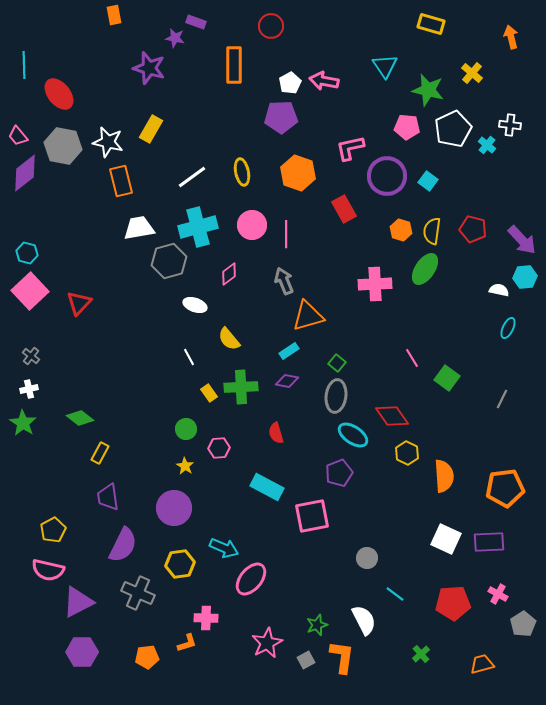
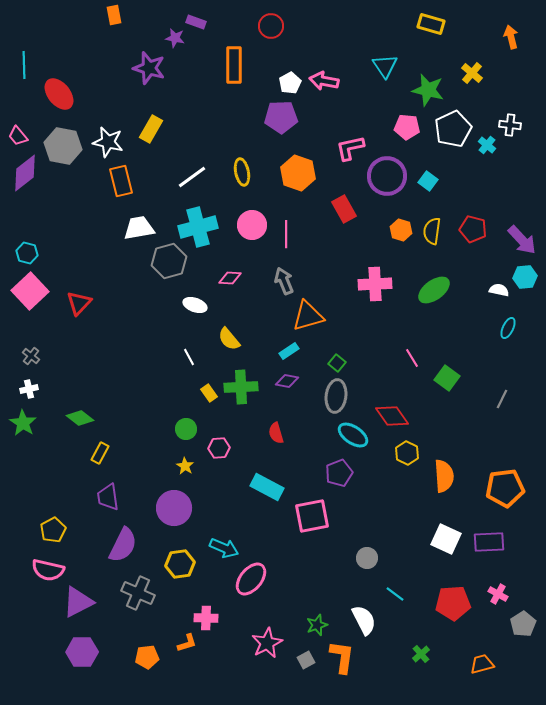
green ellipse at (425, 269): moved 9 px right, 21 px down; rotated 20 degrees clockwise
pink diamond at (229, 274): moved 1 px right, 4 px down; rotated 40 degrees clockwise
